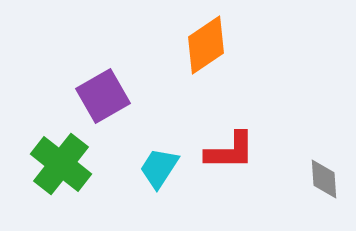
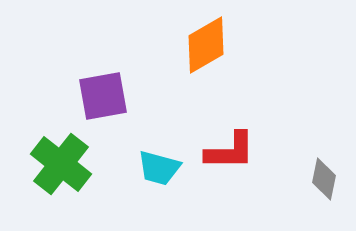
orange diamond: rotated 4 degrees clockwise
purple square: rotated 20 degrees clockwise
cyan trapezoid: rotated 108 degrees counterclockwise
gray diamond: rotated 15 degrees clockwise
